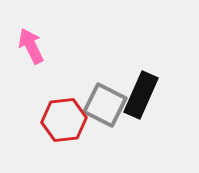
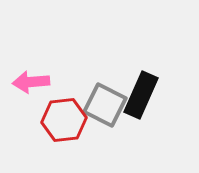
pink arrow: moved 36 px down; rotated 69 degrees counterclockwise
